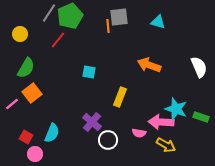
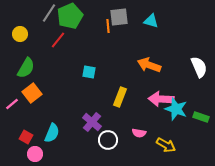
cyan triangle: moved 7 px left, 1 px up
pink arrow: moved 23 px up
